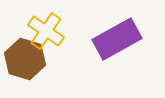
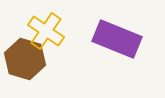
purple rectangle: rotated 51 degrees clockwise
